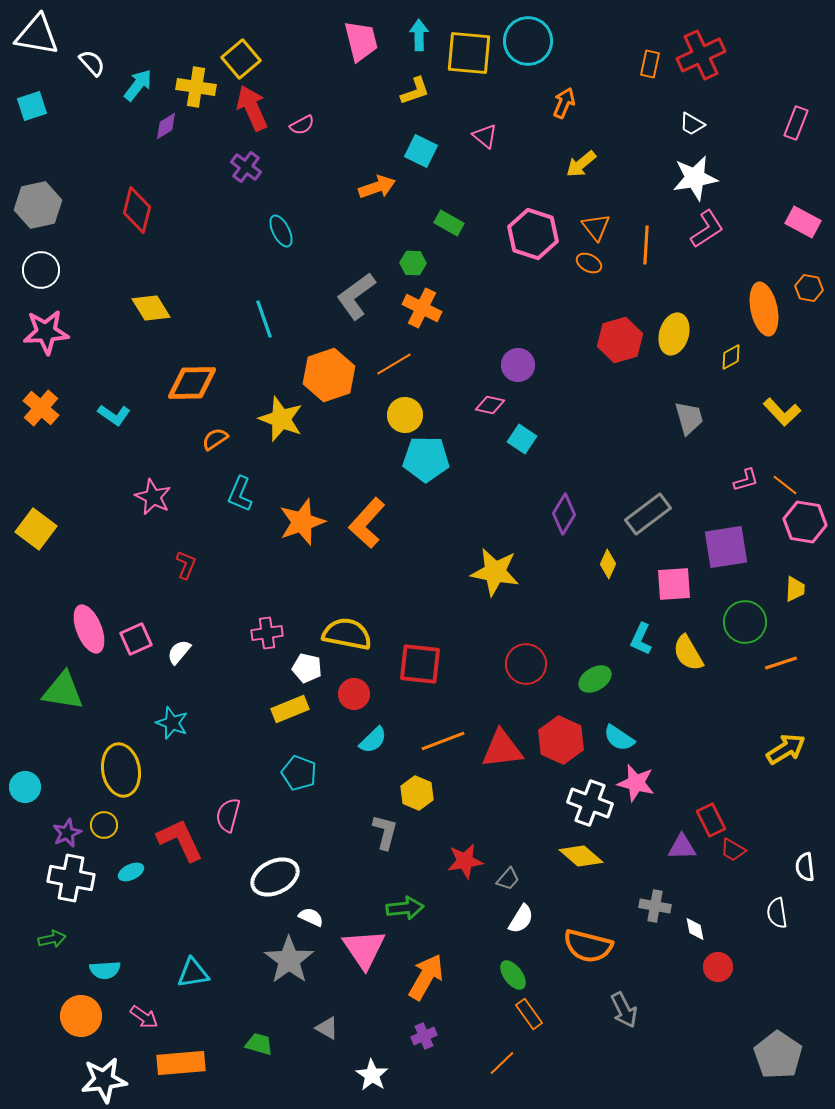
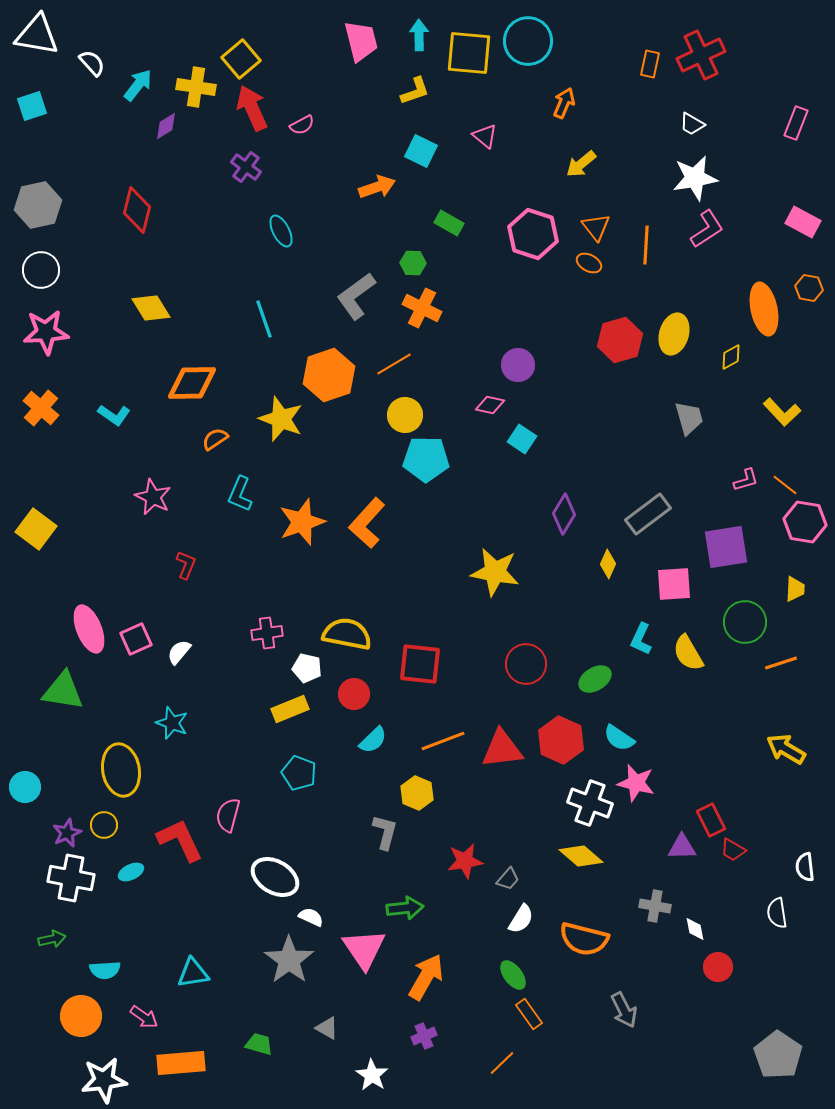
yellow arrow at (786, 749): rotated 117 degrees counterclockwise
white ellipse at (275, 877): rotated 57 degrees clockwise
orange semicircle at (588, 946): moved 4 px left, 7 px up
